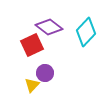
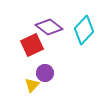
cyan diamond: moved 2 px left, 2 px up
